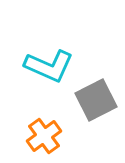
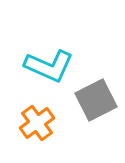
orange cross: moved 7 px left, 13 px up
